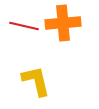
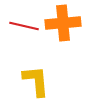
yellow L-shape: rotated 8 degrees clockwise
